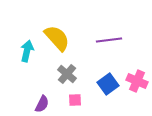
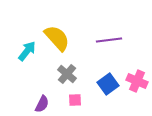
cyan arrow: rotated 25 degrees clockwise
